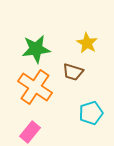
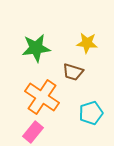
yellow star: rotated 25 degrees counterclockwise
green star: moved 1 px up
orange cross: moved 7 px right, 10 px down
pink rectangle: moved 3 px right
